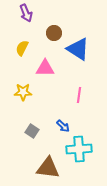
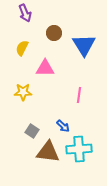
purple arrow: moved 1 px left
blue triangle: moved 6 px right, 4 px up; rotated 25 degrees clockwise
brown triangle: moved 16 px up
